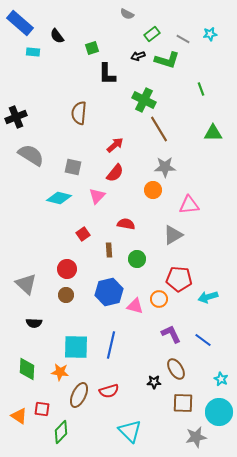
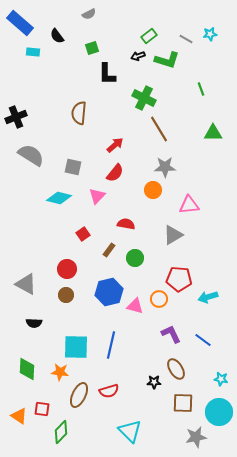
gray semicircle at (127, 14): moved 38 px left; rotated 56 degrees counterclockwise
green rectangle at (152, 34): moved 3 px left, 2 px down
gray line at (183, 39): moved 3 px right
green cross at (144, 100): moved 2 px up
brown rectangle at (109, 250): rotated 40 degrees clockwise
green circle at (137, 259): moved 2 px left, 1 px up
gray triangle at (26, 284): rotated 15 degrees counterclockwise
cyan star at (221, 379): rotated 16 degrees counterclockwise
